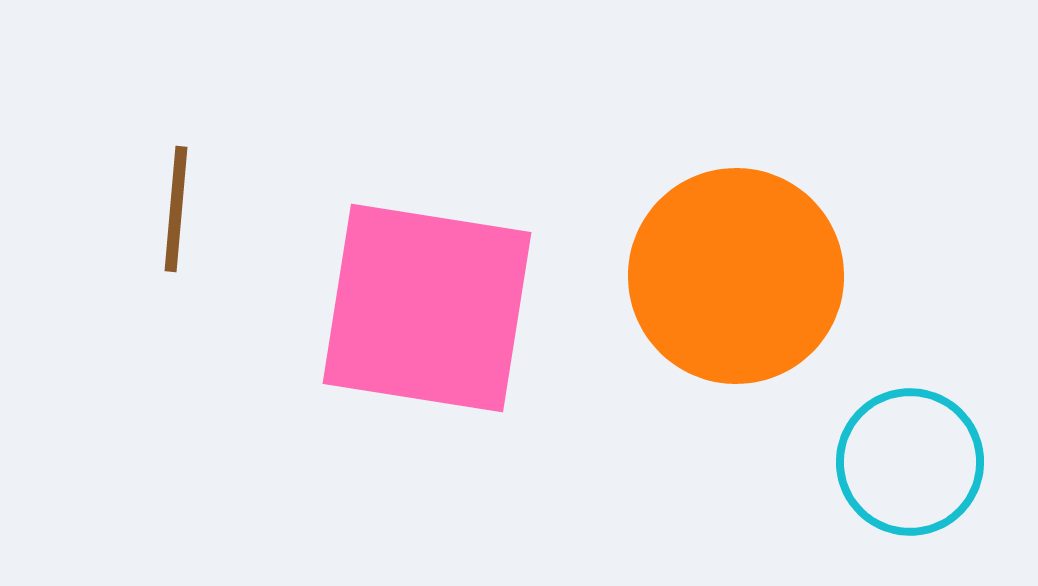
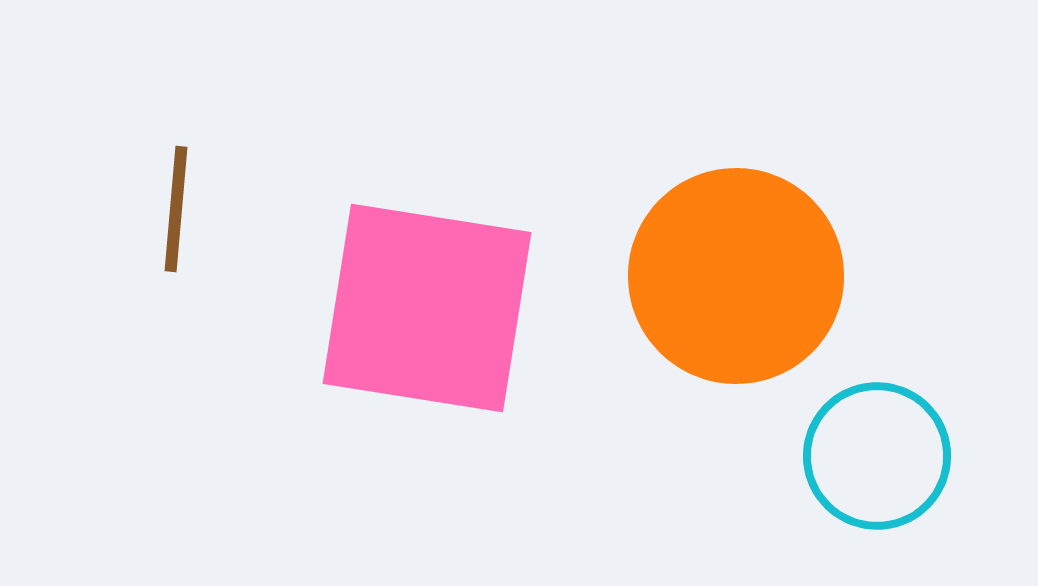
cyan circle: moved 33 px left, 6 px up
